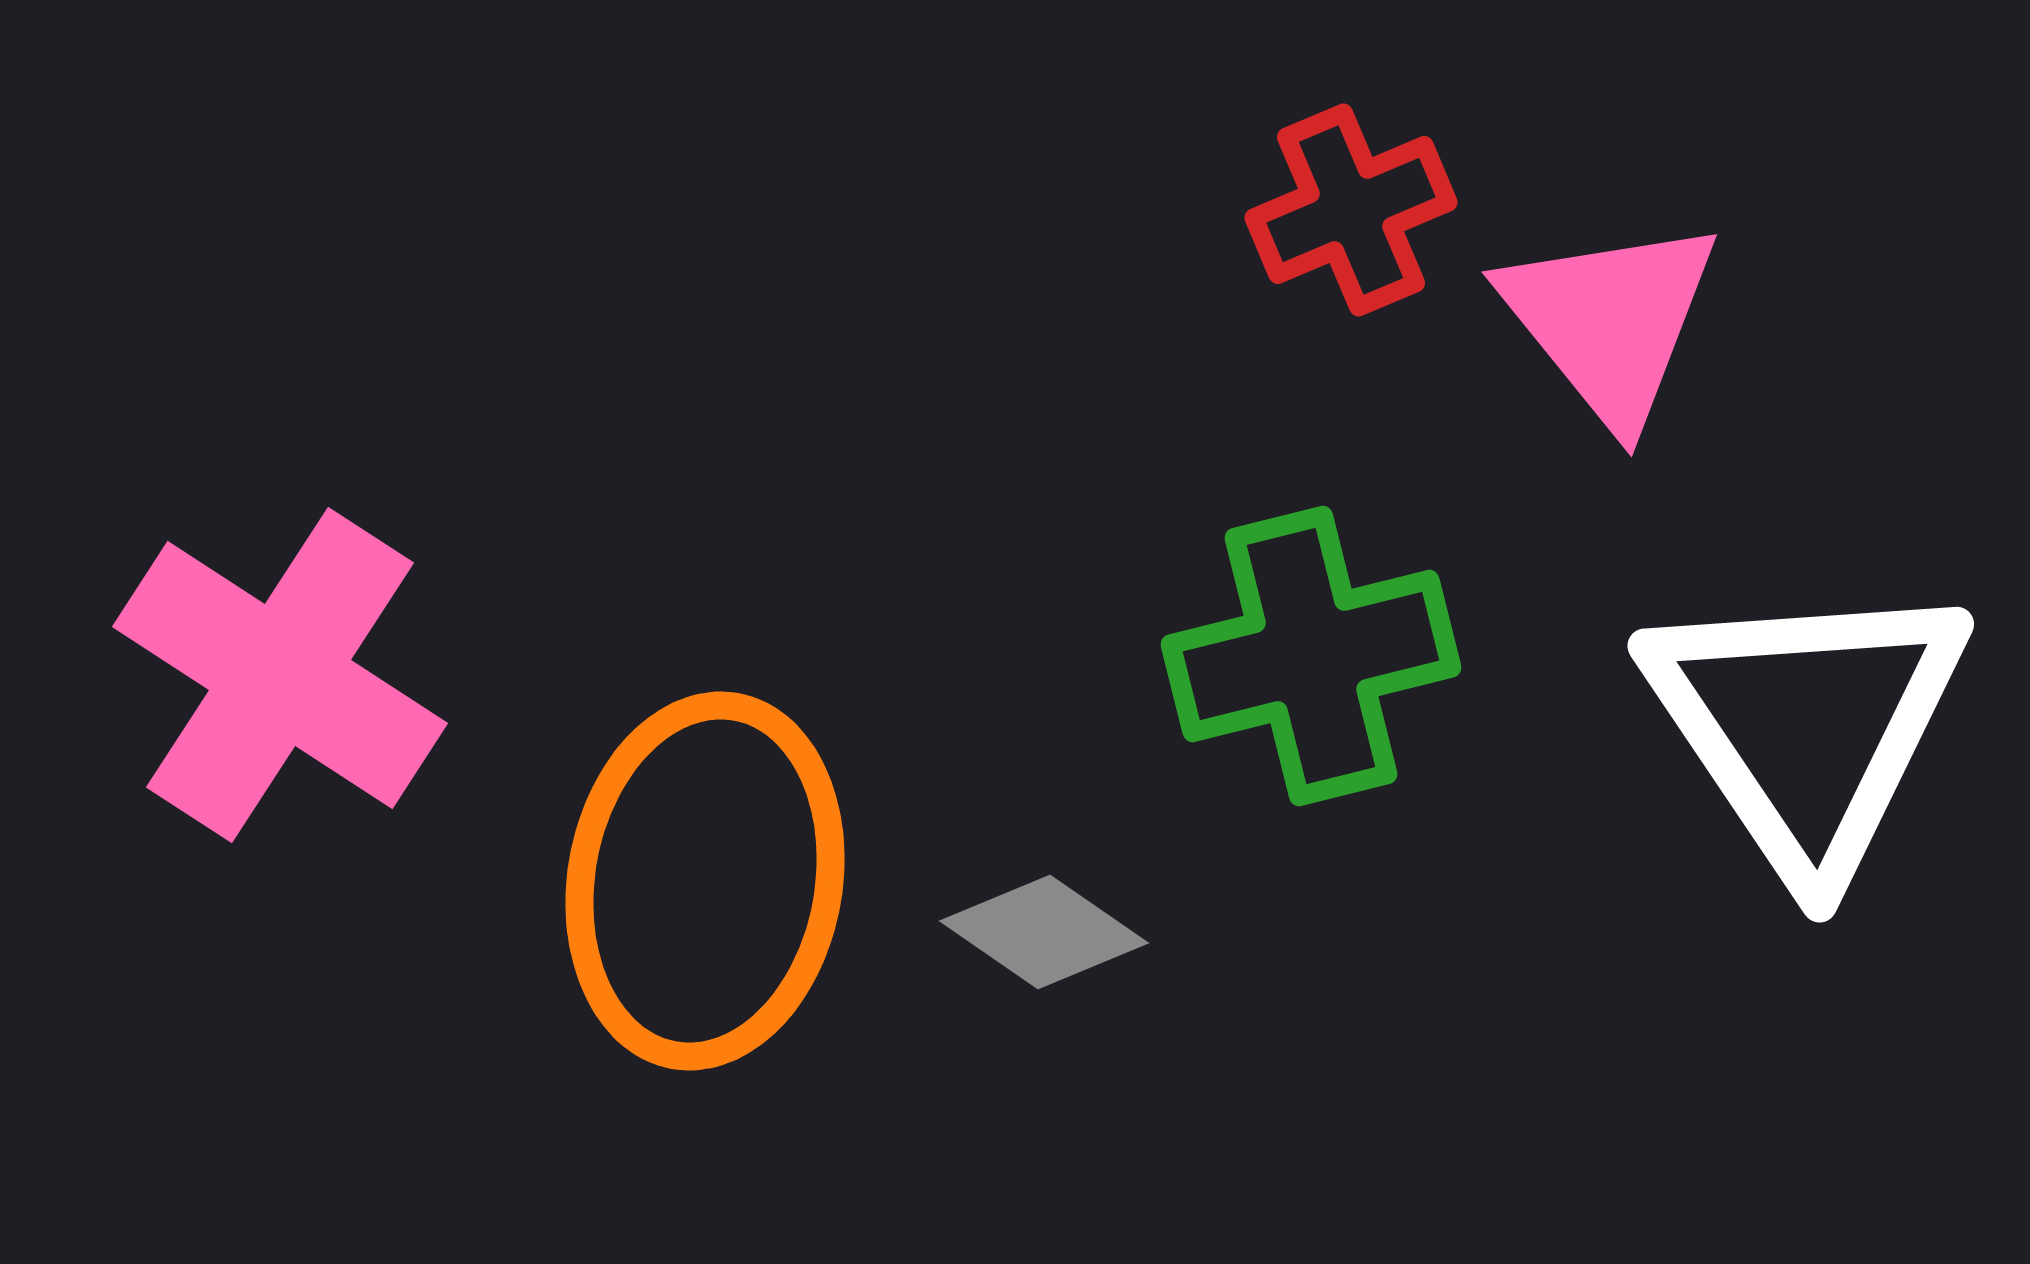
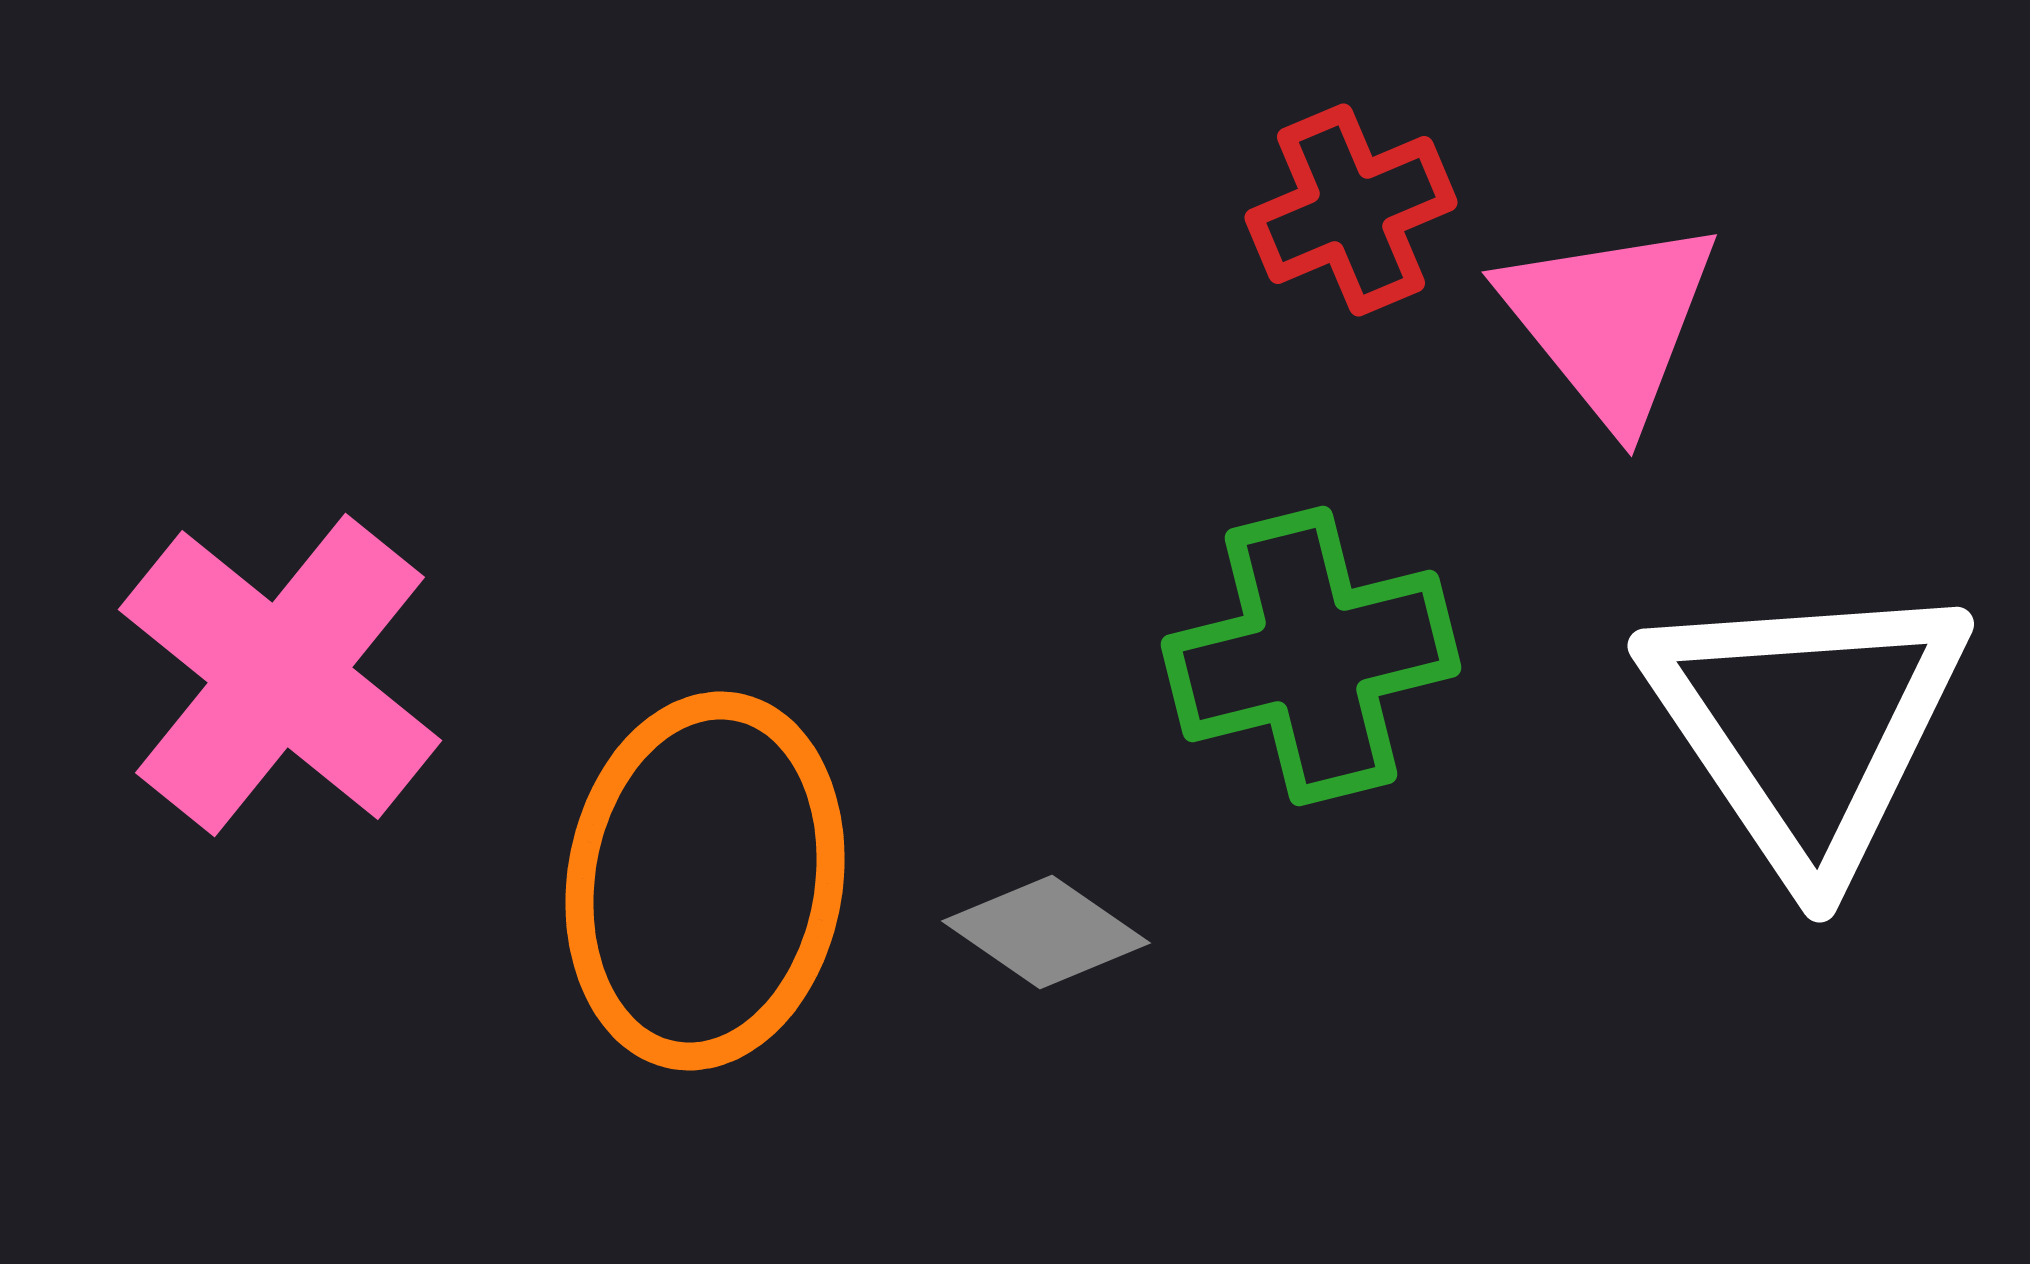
pink cross: rotated 6 degrees clockwise
gray diamond: moved 2 px right
